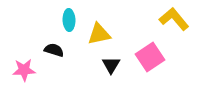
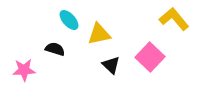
cyan ellipse: rotated 40 degrees counterclockwise
black semicircle: moved 1 px right, 1 px up
pink square: rotated 12 degrees counterclockwise
black triangle: rotated 18 degrees counterclockwise
